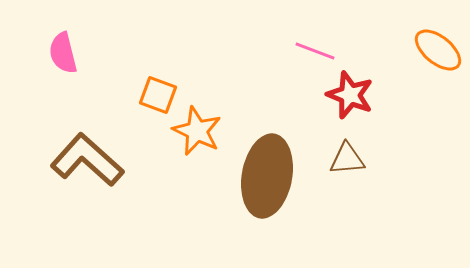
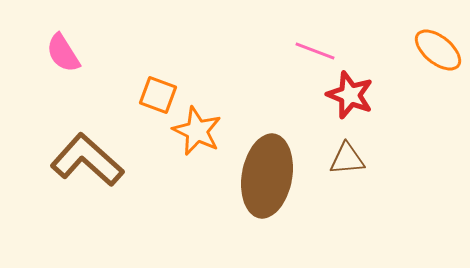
pink semicircle: rotated 18 degrees counterclockwise
